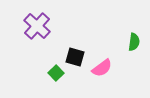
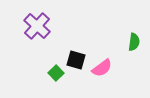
black square: moved 1 px right, 3 px down
